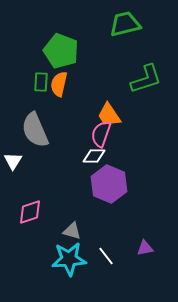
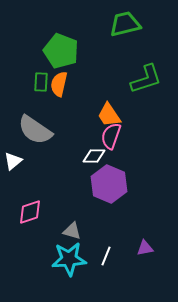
gray semicircle: rotated 33 degrees counterclockwise
pink semicircle: moved 10 px right, 2 px down
white triangle: rotated 18 degrees clockwise
white line: rotated 60 degrees clockwise
